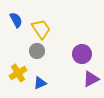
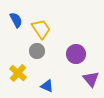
purple circle: moved 6 px left
yellow cross: rotated 18 degrees counterclockwise
purple triangle: rotated 42 degrees counterclockwise
blue triangle: moved 7 px right, 3 px down; rotated 48 degrees clockwise
